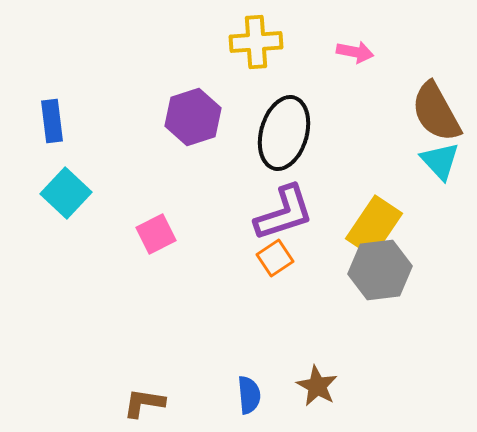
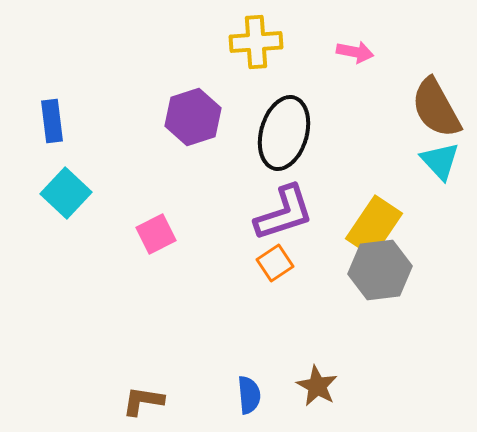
brown semicircle: moved 4 px up
orange square: moved 5 px down
brown L-shape: moved 1 px left, 2 px up
